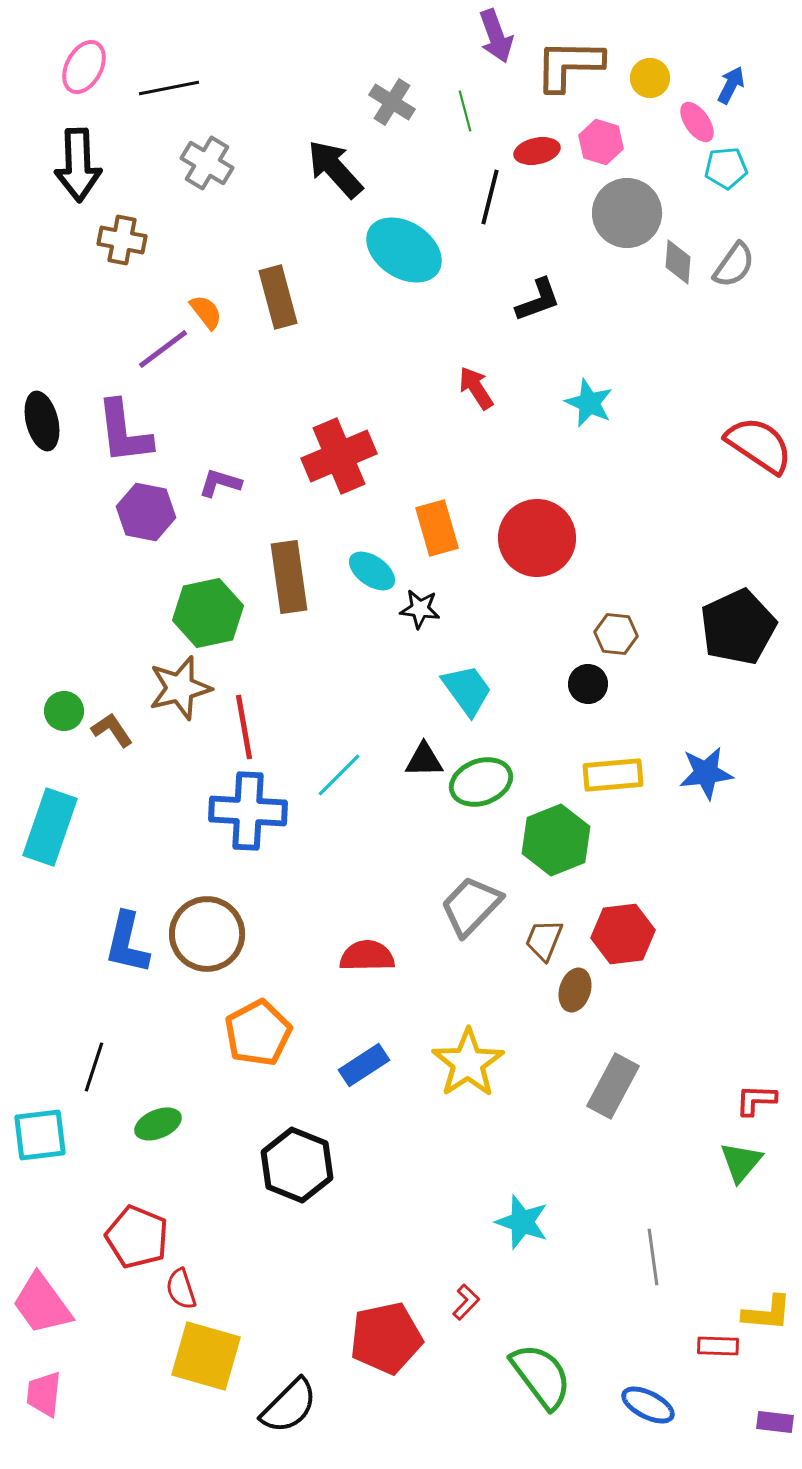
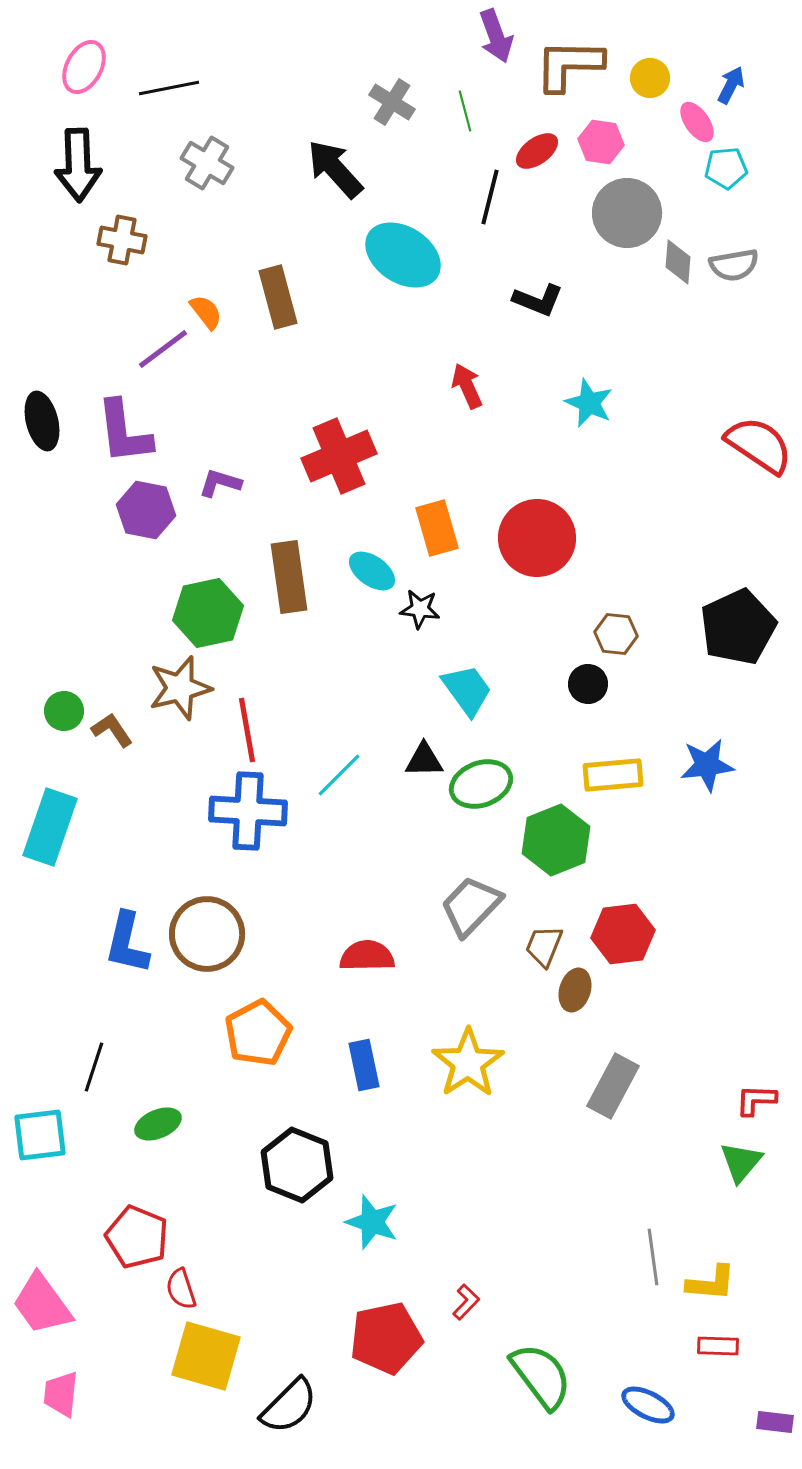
pink hexagon at (601, 142): rotated 9 degrees counterclockwise
red ellipse at (537, 151): rotated 24 degrees counterclockwise
cyan ellipse at (404, 250): moved 1 px left, 5 px down
gray semicircle at (734, 265): rotated 45 degrees clockwise
black L-shape at (538, 300): rotated 42 degrees clockwise
red arrow at (476, 388): moved 9 px left, 2 px up; rotated 9 degrees clockwise
purple hexagon at (146, 512): moved 2 px up
red line at (244, 727): moved 3 px right, 3 px down
blue star at (706, 773): moved 1 px right, 8 px up
green ellipse at (481, 782): moved 2 px down
brown trapezoid at (544, 940): moved 6 px down
blue rectangle at (364, 1065): rotated 69 degrees counterclockwise
cyan star at (522, 1222): moved 150 px left
yellow L-shape at (767, 1313): moved 56 px left, 30 px up
pink trapezoid at (44, 1394): moved 17 px right
